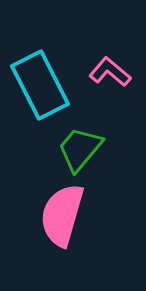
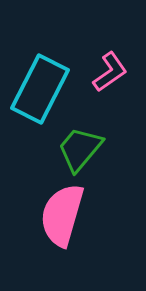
pink L-shape: rotated 105 degrees clockwise
cyan rectangle: moved 4 px down; rotated 54 degrees clockwise
